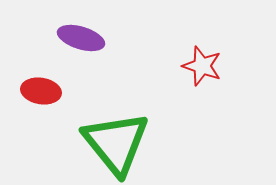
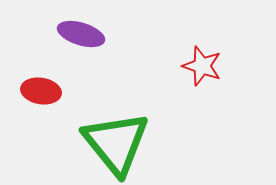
purple ellipse: moved 4 px up
